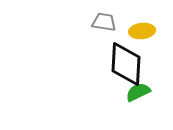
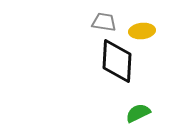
black diamond: moved 9 px left, 3 px up
green semicircle: moved 21 px down
